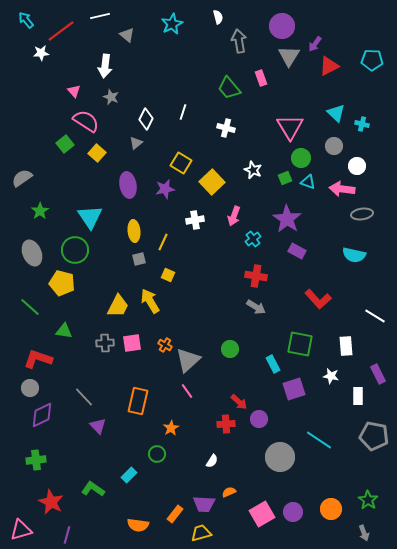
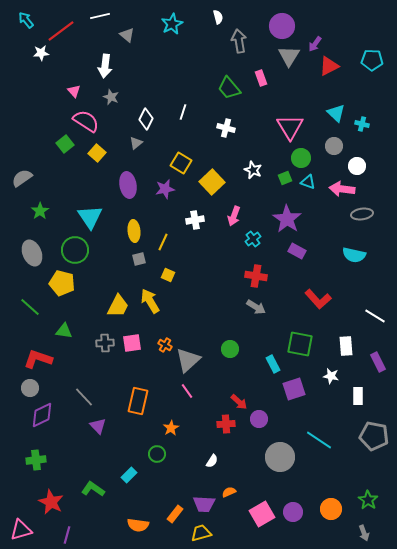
purple rectangle at (378, 374): moved 12 px up
